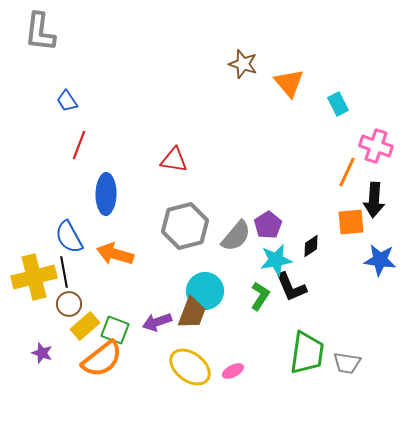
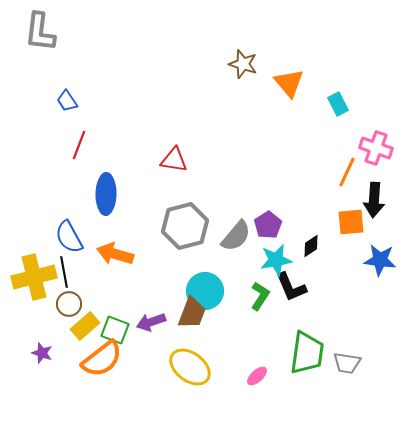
pink cross: moved 2 px down
purple arrow: moved 6 px left
pink ellipse: moved 24 px right, 5 px down; rotated 15 degrees counterclockwise
